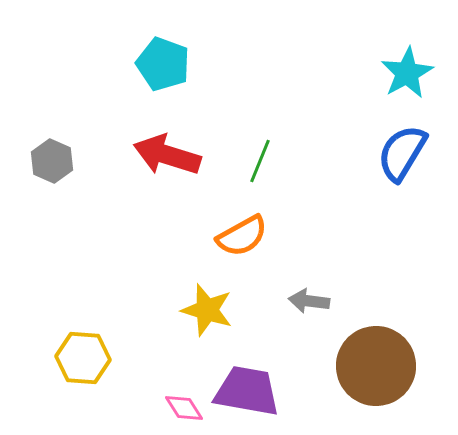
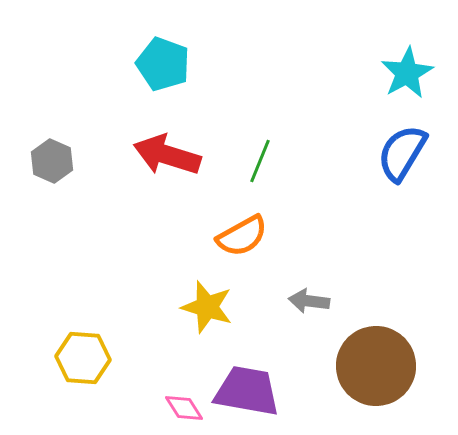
yellow star: moved 3 px up
